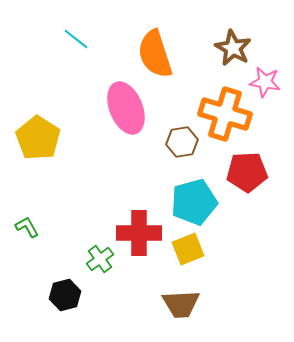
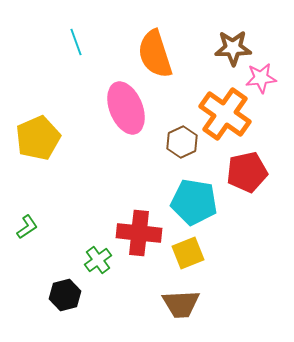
cyan line: moved 3 px down; rotated 32 degrees clockwise
brown star: rotated 30 degrees counterclockwise
pink star: moved 4 px left, 4 px up; rotated 16 degrees counterclockwise
orange cross: rotated 18 degrees clockwise
yellow pentagon: rotated 15 degrees clockwise
brown hexagon: rotated 16 degrees counterclockwise
red pentagon: rotated 9 degrees counterclockwise
cyan pentagon: rotated 24 degrees clockwise
green L-shape: rotated 85 degrees clockwise
red cross: rotated 6 degrees clockwise
yellow square: moved 4 px down
green cross: moved 2 px left, 1 px down
